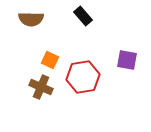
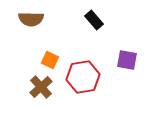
black rectangle: moved 11 px right, 4 px down
brown cross: rotated 25 degrees clockwise
